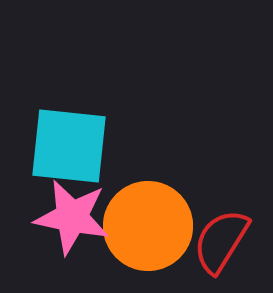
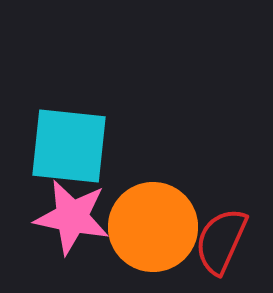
orange circle: moved 5 px right, 1 px down
red semicircle: rotated 8 degrees counterclockwise
